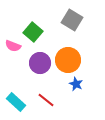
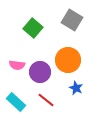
green square: moved 4 px up
pink semicircle: moved 4 px right, 19 px down; rotated 14 degrees counterclockwise
purple circle: moved 9 px down
blue star: moved 4 px down
